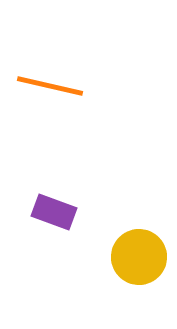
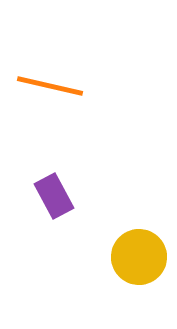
purple rectangle: moved 16 px up; rotated 42 degrees clockwise
